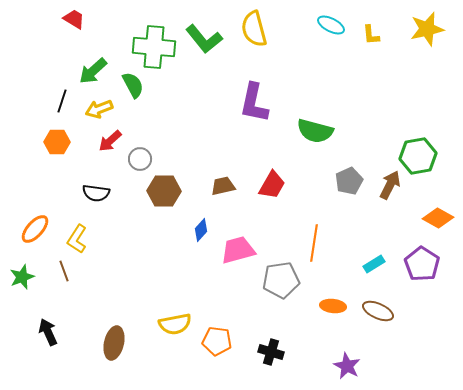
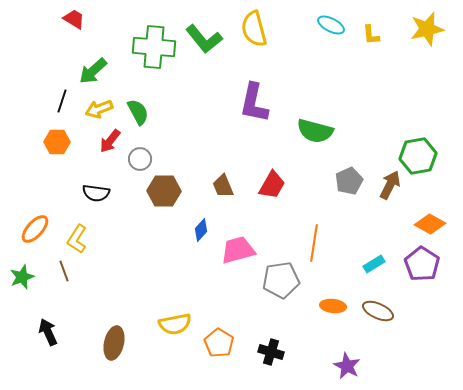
green semicircle at (133, 85): moved 5 px right, 27 px down
red arrow at (110, 141): rotated 10 degrees counterclockwise
brown trapezoid at (223, 186): rotated 100 degrees counterclockwise
orange diamond at (438, 218): moved 8 px left, 6 px down
orange pentagon at (217, 341): moved 2 px right, 2 px down; rotated 24 degrees clockwise
